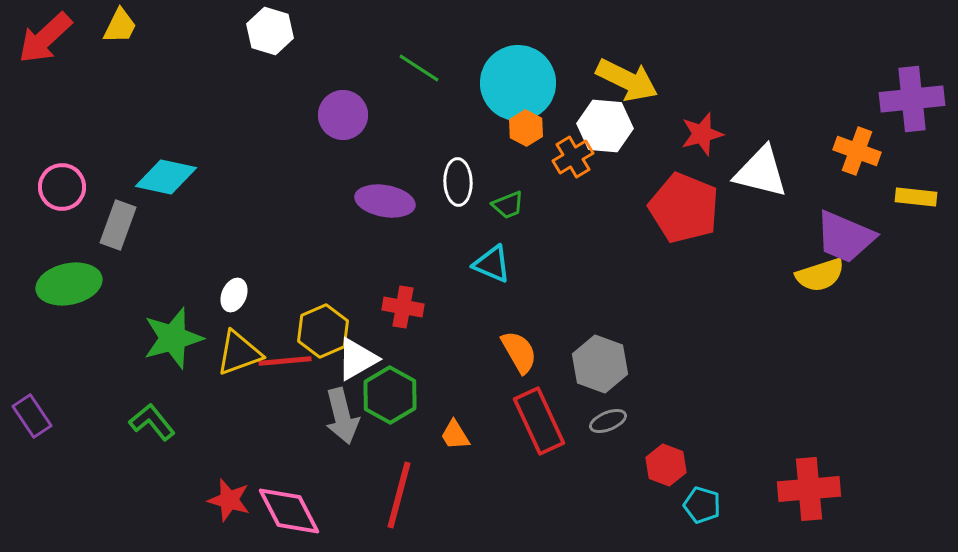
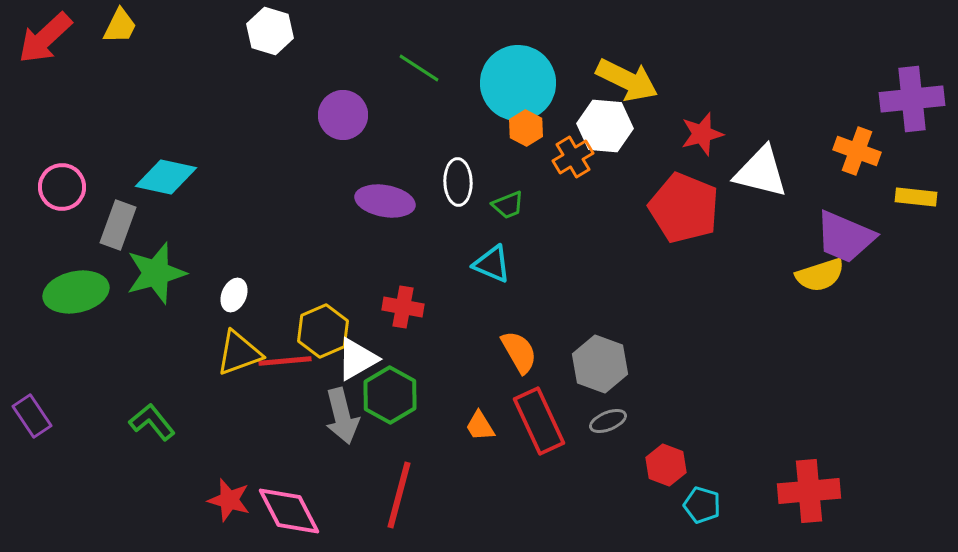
green ellipse at (69, 284): moved 7 px right, 8 px down
green star at (173, 338): moved 17 px left, 65 px up
orange trapezoid at (455, 435): moved 25 px right, 9 px up
red cross at (809, 489): moved 2 px down
